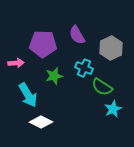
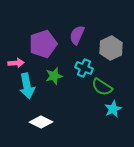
purple semicircle: rotated 54 degrees clockwise
purple pentagon: rotated 20 degrees counterclockwise
cyan arrow: moved 1 px left, 9 px up; rotated 20 degrees clockwise
